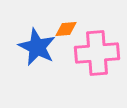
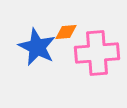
orange diamond: moved 3 px down
